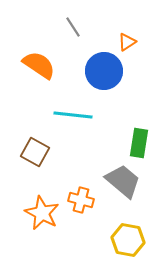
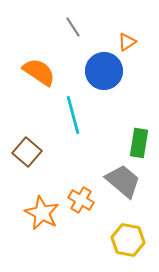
orange semicircle: moved 7 px down
cyan line: rotated 69 degrees clockwise
brown square: moved 8 px left; rotated 12 degrees clockwise
orange cross: rotated 15 degrees clockwise
